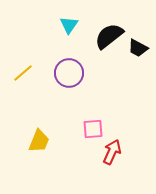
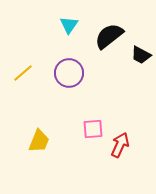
black trapezoid: moved 3 px right, 7 px down
red arrow: moved 8 px right, 7 px up
